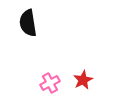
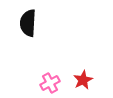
black semicircle: rotated 12 degrees clockwise
